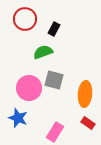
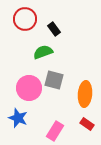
black rectangle: rotated 64 degrees counterclockwise
red rectangle: moved 1 px left, 1 px down
pink rectangle: moved 1 px up
